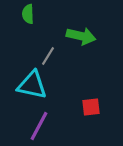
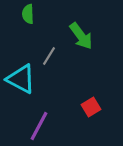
green arrow: rotated 40 degrees clockwise
gray line: moved 1 px right
cyan triangle: moved 11 px left, 6 px up; rotated 16 degrees clockwise
red square: rotated 24 degrees counterclockwise
